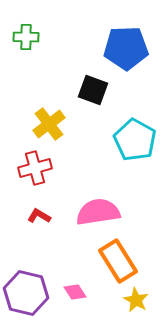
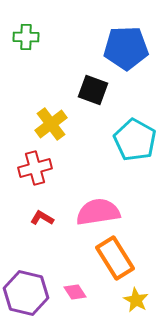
yellow cross: moved 2 px right
red L-shape: moved 3 px right, 2 px down
orange rectangle: moved 3 px left, 3 px up
